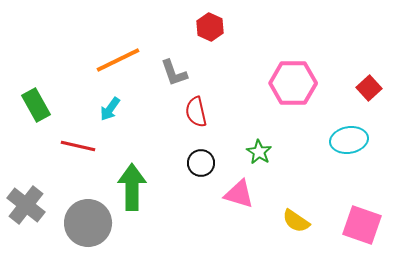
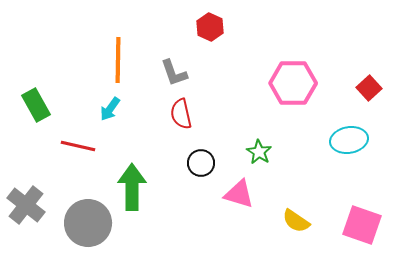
orange line: rotated 63 degrees counterclockwise
red semicircle: moved 15 px left, 2 px down
